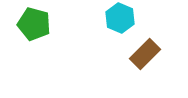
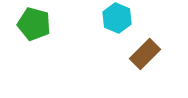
cyan hexagon: moved 3 px left
